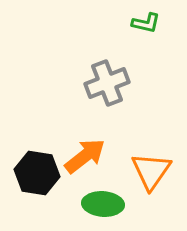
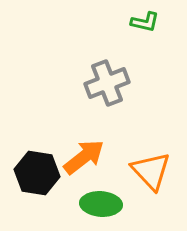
green L-shape: moved 1 px left, 1 px up
orange arrow: moved 1 px left, 1 px down
orange triangle: rotated 18 degrees counterclockwise
green ellipse: moved 2 px left
